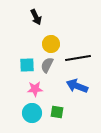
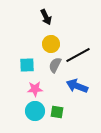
black arrow: moved 10 px right
black line: moved 3 px up; rotated 20 degrees counterclockwise
gray semicircle: moved 8 px right
cyan circle: moved 3 px right, 2 px up
